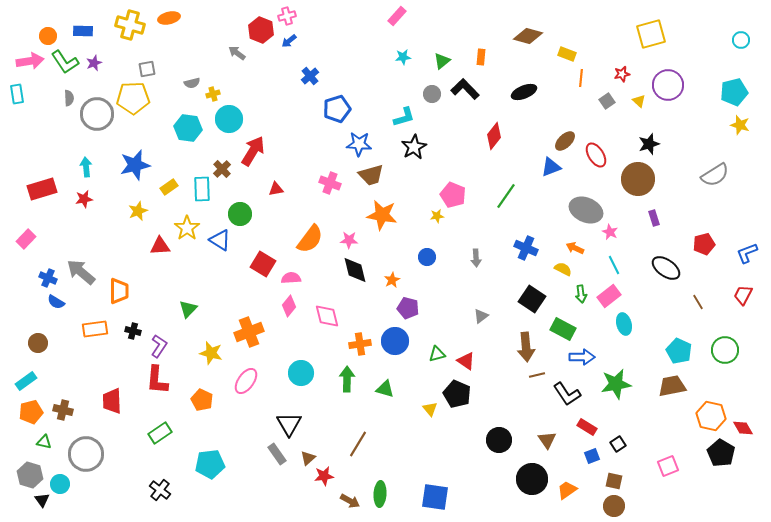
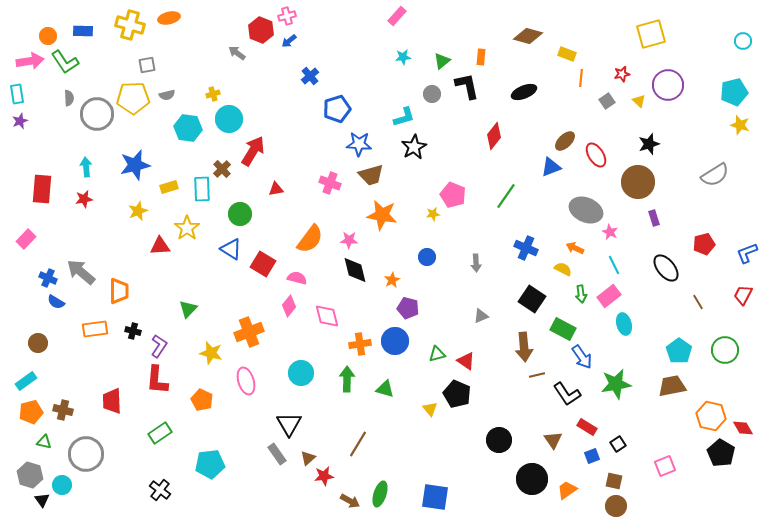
cyan circle at (741, 40): moved 2 px right, 1 px down
purple star at (94, 63): moved 74 px left, 58 px down
gray square at (147, 69): moved 4 px up
gray semicircle at (192, 83): moved 25 px left, 12 px down
black L-shape at (465, 89): moved 2 px right, 3 px up; rotated 32 degrees clockwise
brown circle at (638, 179): moved 3 px down
yellow rectangle at (169, 187): rotated 18 degrees clockwise
red rectangle at (42, 189): rotated 68 degrees counterclockwise
yellow star at (437, 216): moved 4 px left, 2 px up
blue triangle at (220, 240): moved 11 px right, 9 px down
gray arrow at (476, 258): moved 5 px down
black ellipse at (666, 268): rotated 16 degrees clockwise
pink semicircle at (291, 278): moved 6 px right; rotated 18 degrees clockwise
gray triangle at (481, 316): rotated 14 degrees clockwise
brown arrow at (526, 347): moved 2 px left
cyan pentagon at (679, 351): rotated 10 degrees clockwise
blue arrow at (582, 357): rotated 55 degrees clockwise
pink ellipse at (246, 381): rotated 52 degrees counterclockwise
brown triangle at (547, 440): moved 6 px right
pink square at (668, 466): moved 3 px left
cyan circle at (60, 484): moved 2 px right, 1 px down
green ellipse at (380, 494): rotated 15 degrees clockwise
brown circle at (614, 506): moved 2 px right
